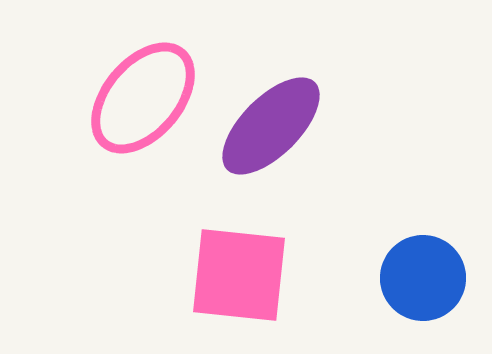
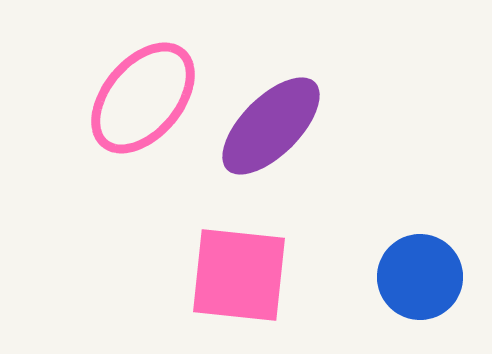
blue circle: moved 3 px left, 1 px up
